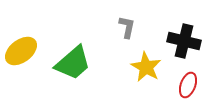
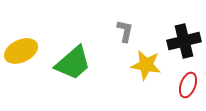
gray L-shape: moved 2 px left, 4 px down
black cross: rotated 28 degrees counterclockwise
yellow ellipse: rotated 12 degrees clockwise
yellow star: moved 2 px up; rotated 20 degrees counterclockwise
